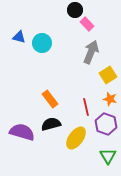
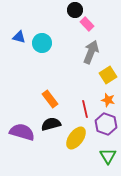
orange star: moved 2 px left, 1 px down
red line: moved 1 px left, 2 px down
